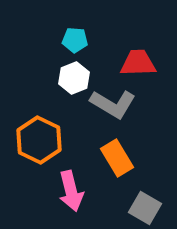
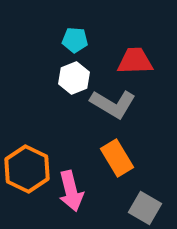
red trapezoid: moved 3 px left, 2 px up
orange hexagon: moved 12 px left, 29 px down
